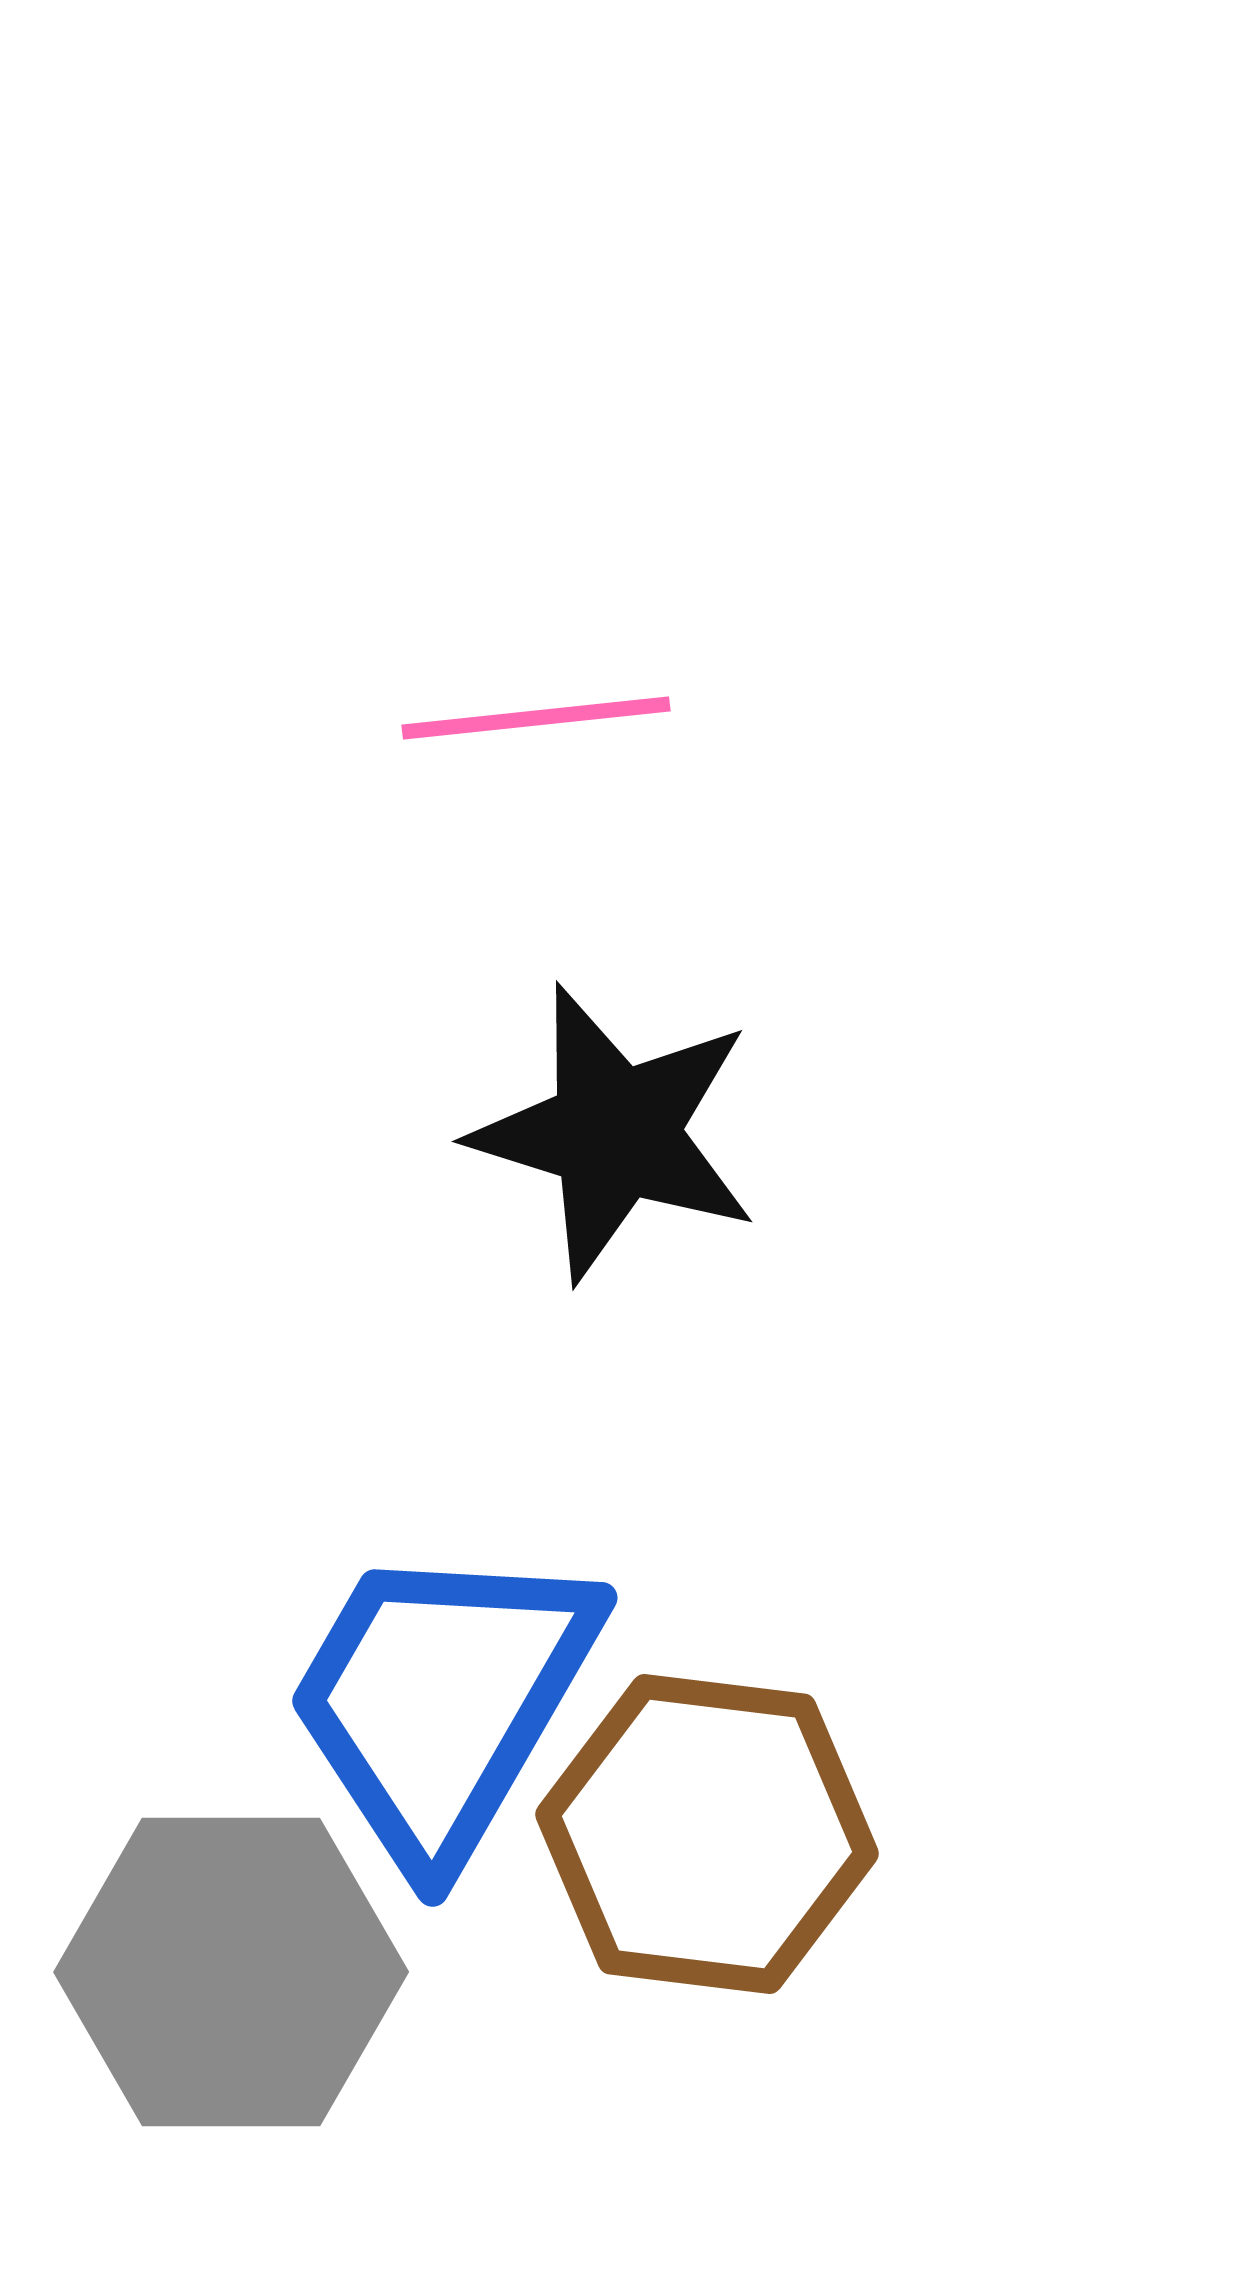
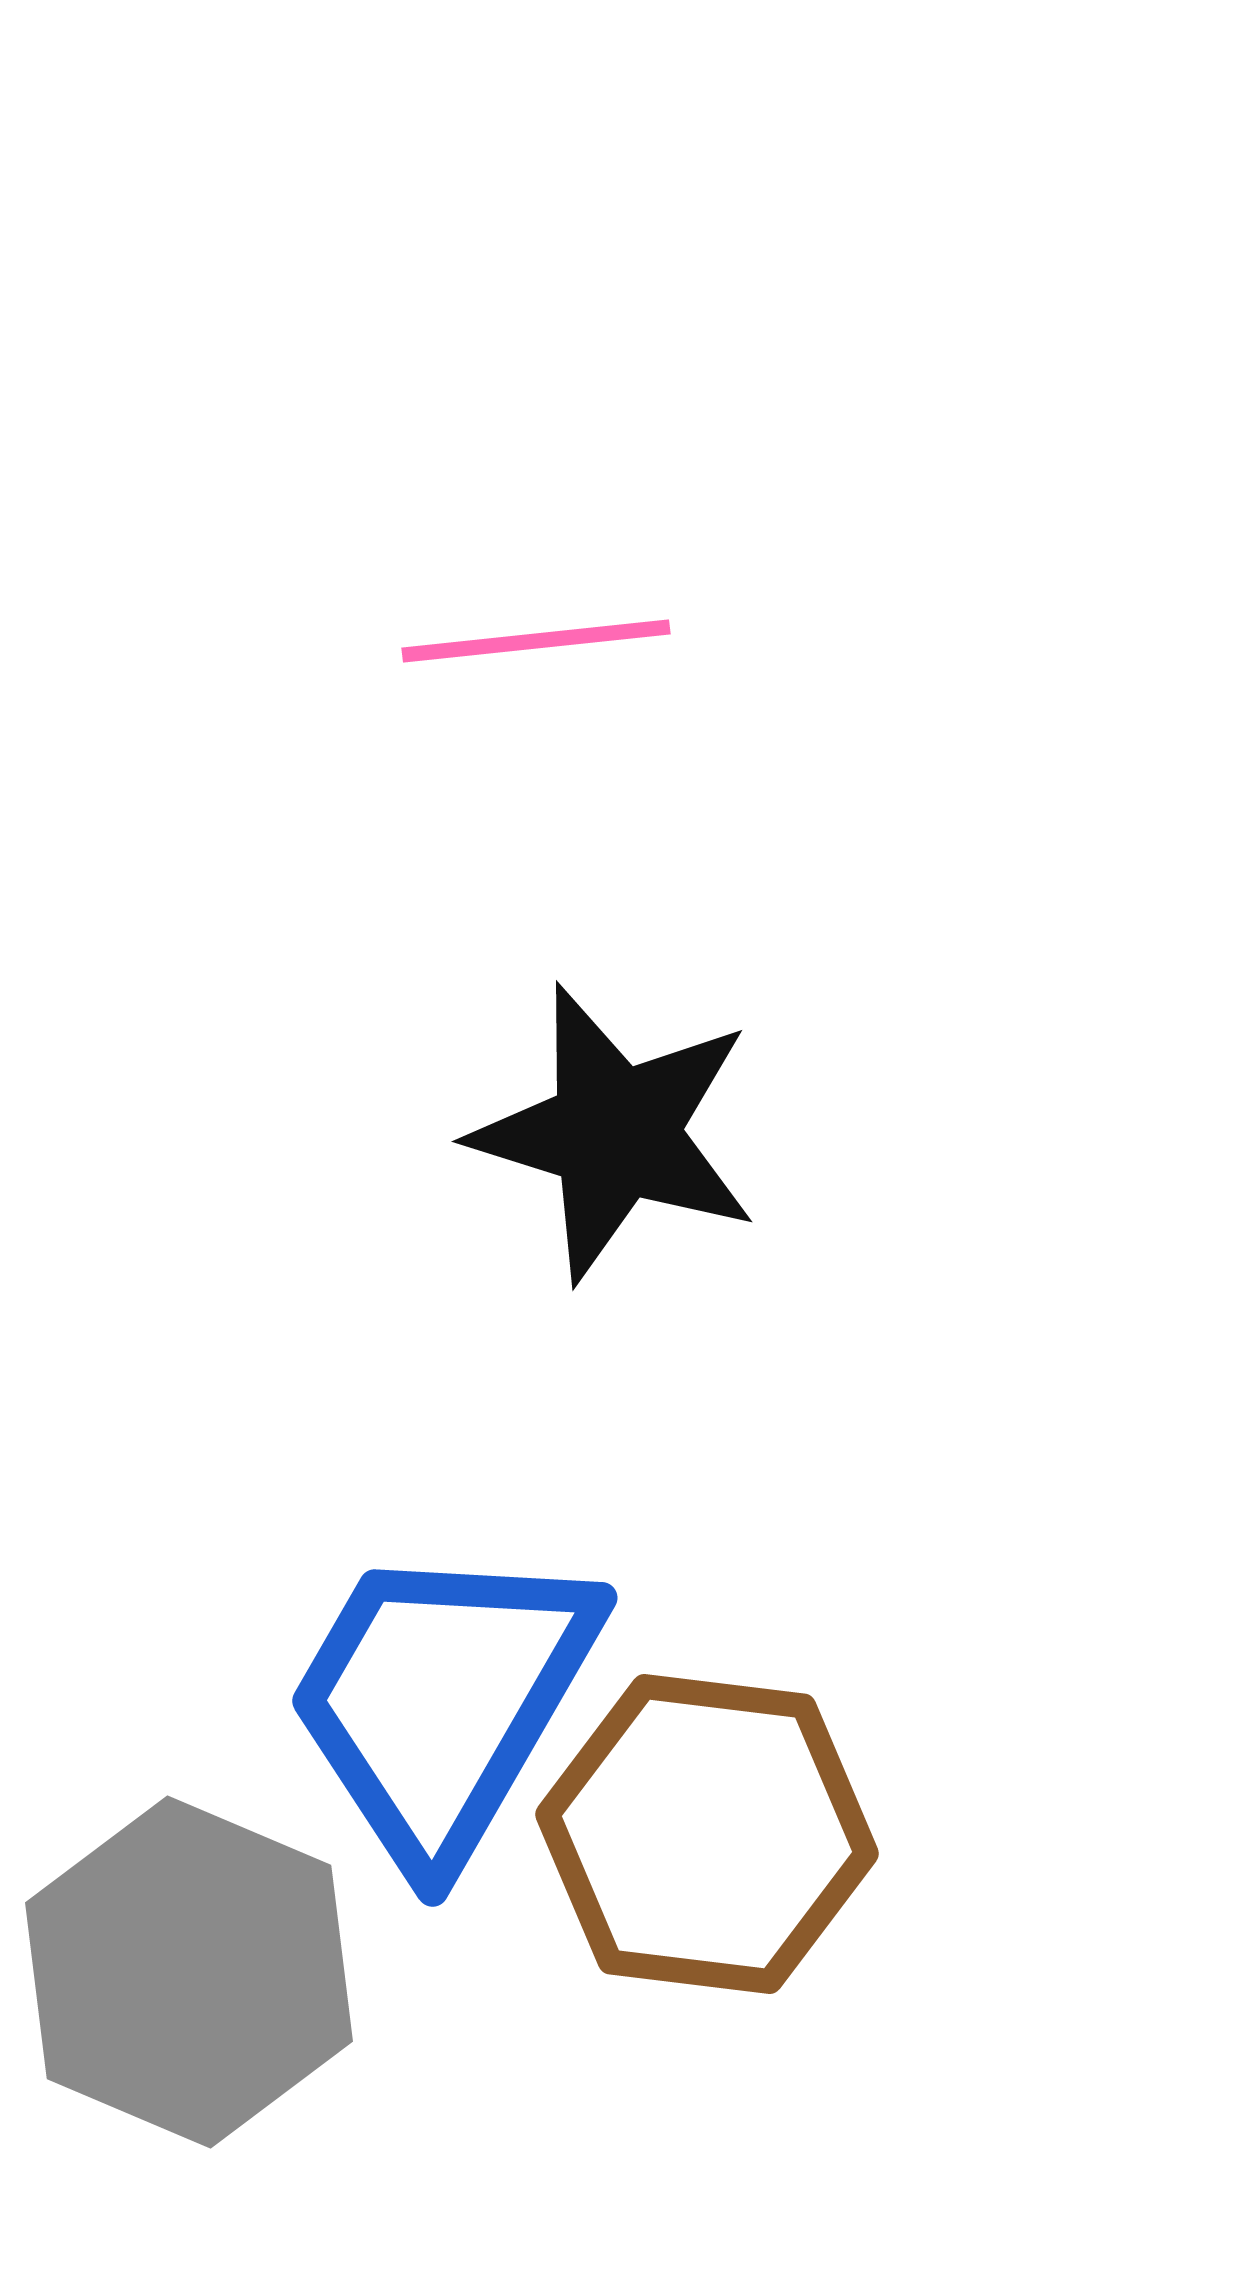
pink line: moved 77 px up
gray hexagon: moved 42 px left; rotated 23 degrees clockwise
